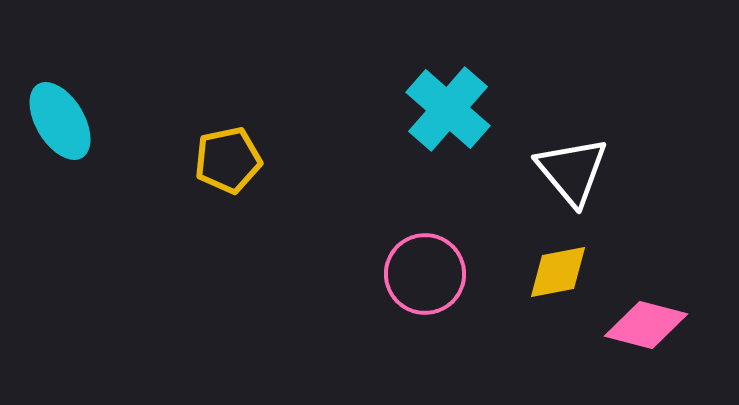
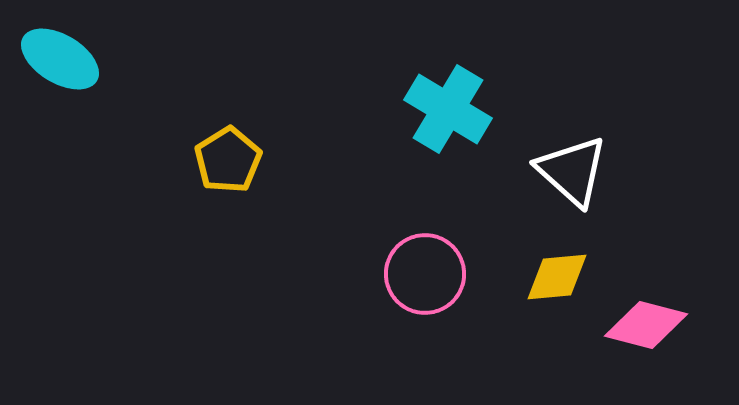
cyan cross: rotated 10 degrees counterclockwise
cyan ellipse: moved 62 px up; rotated 28 degrees counterclockwise
yellow pentagon: rotated 20 degrees counterclockwise
white triangle: rotated 8 degrees counterclockwise
yellow diamond: moved 1 px left, 5 px down; rotated 6 degrees clockwise
